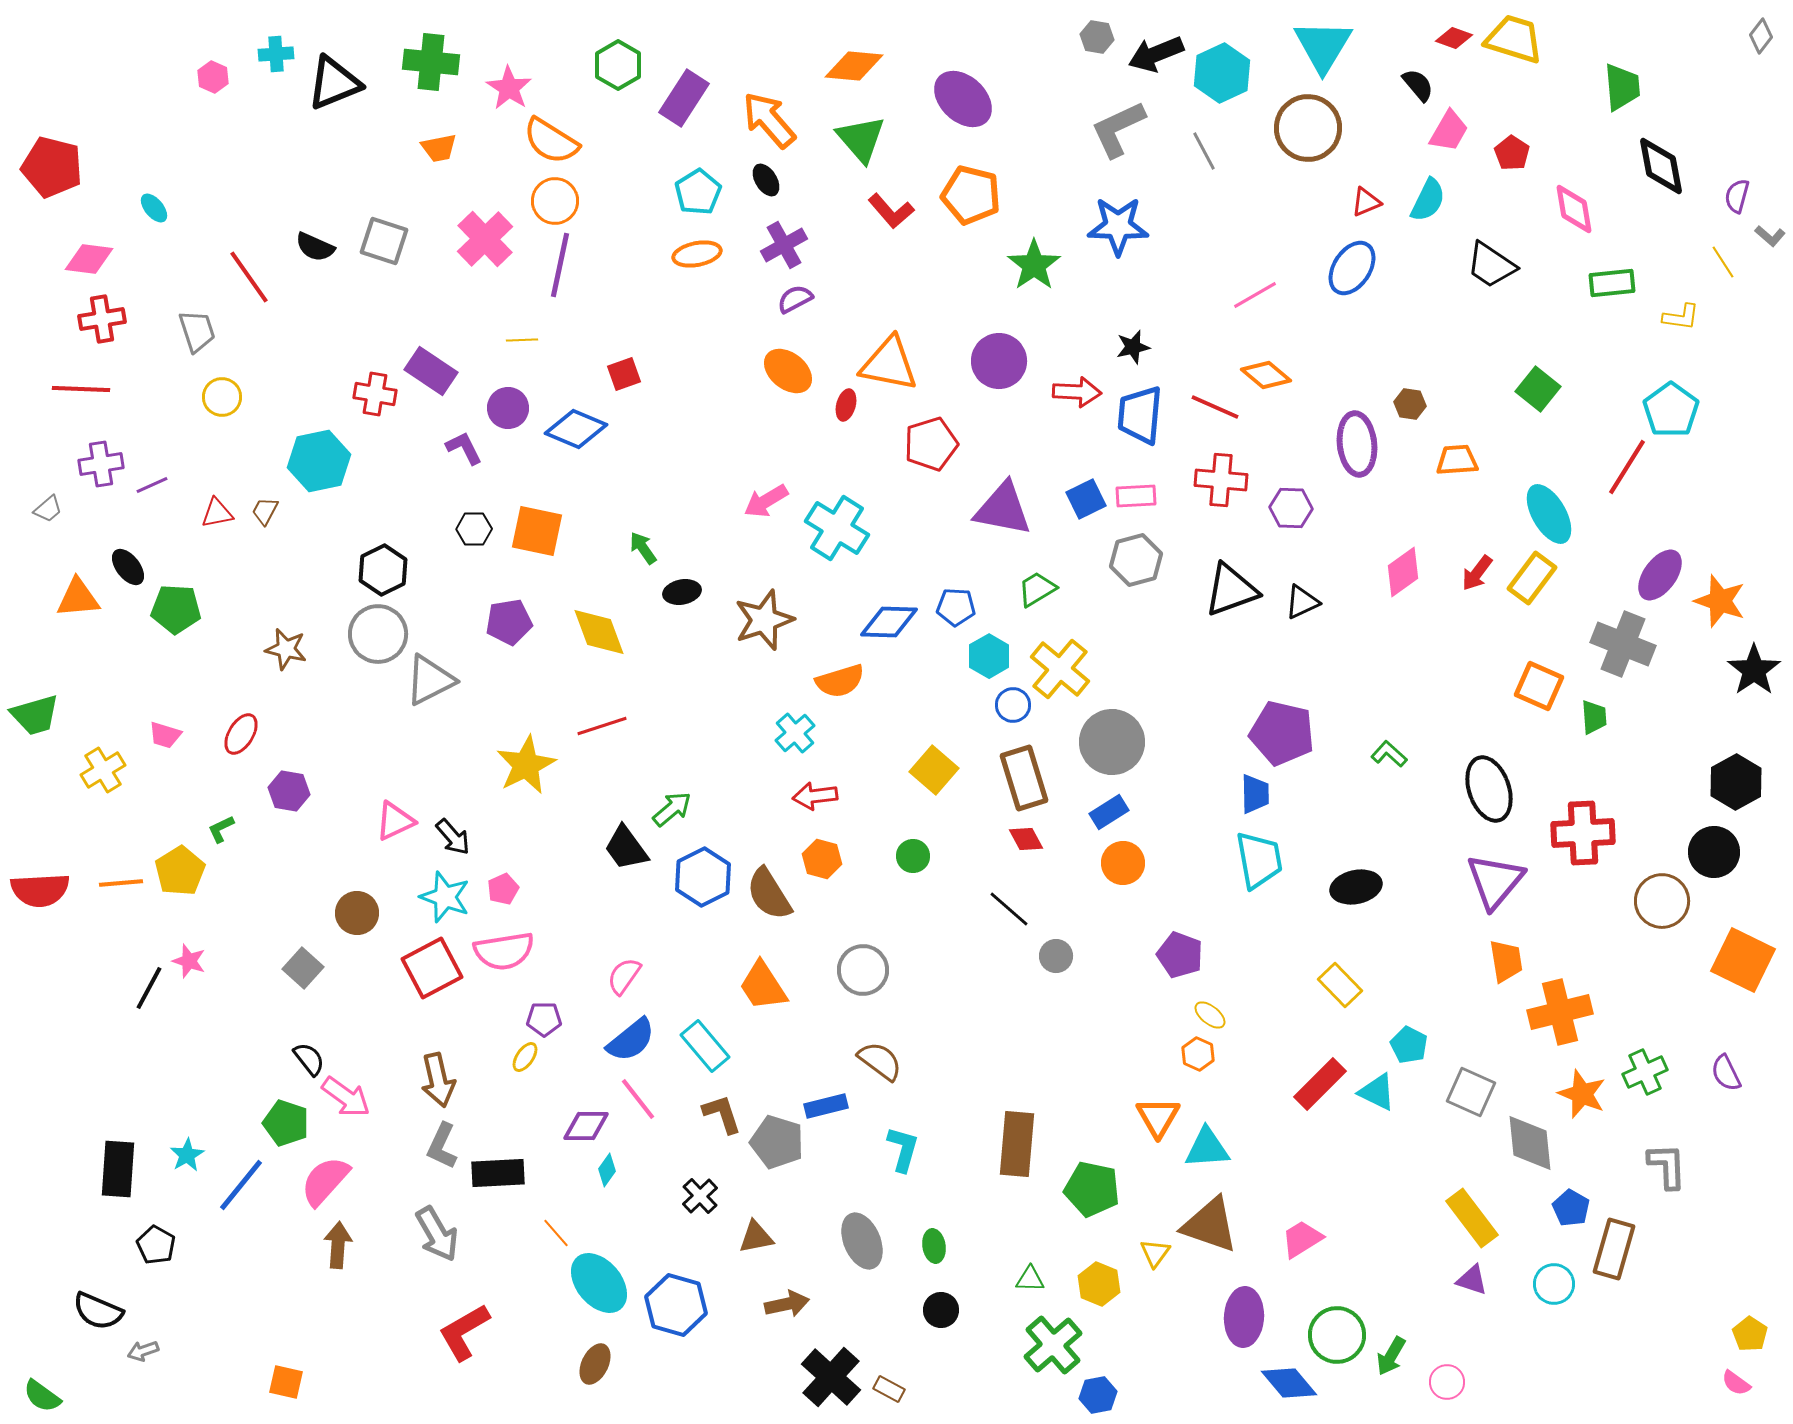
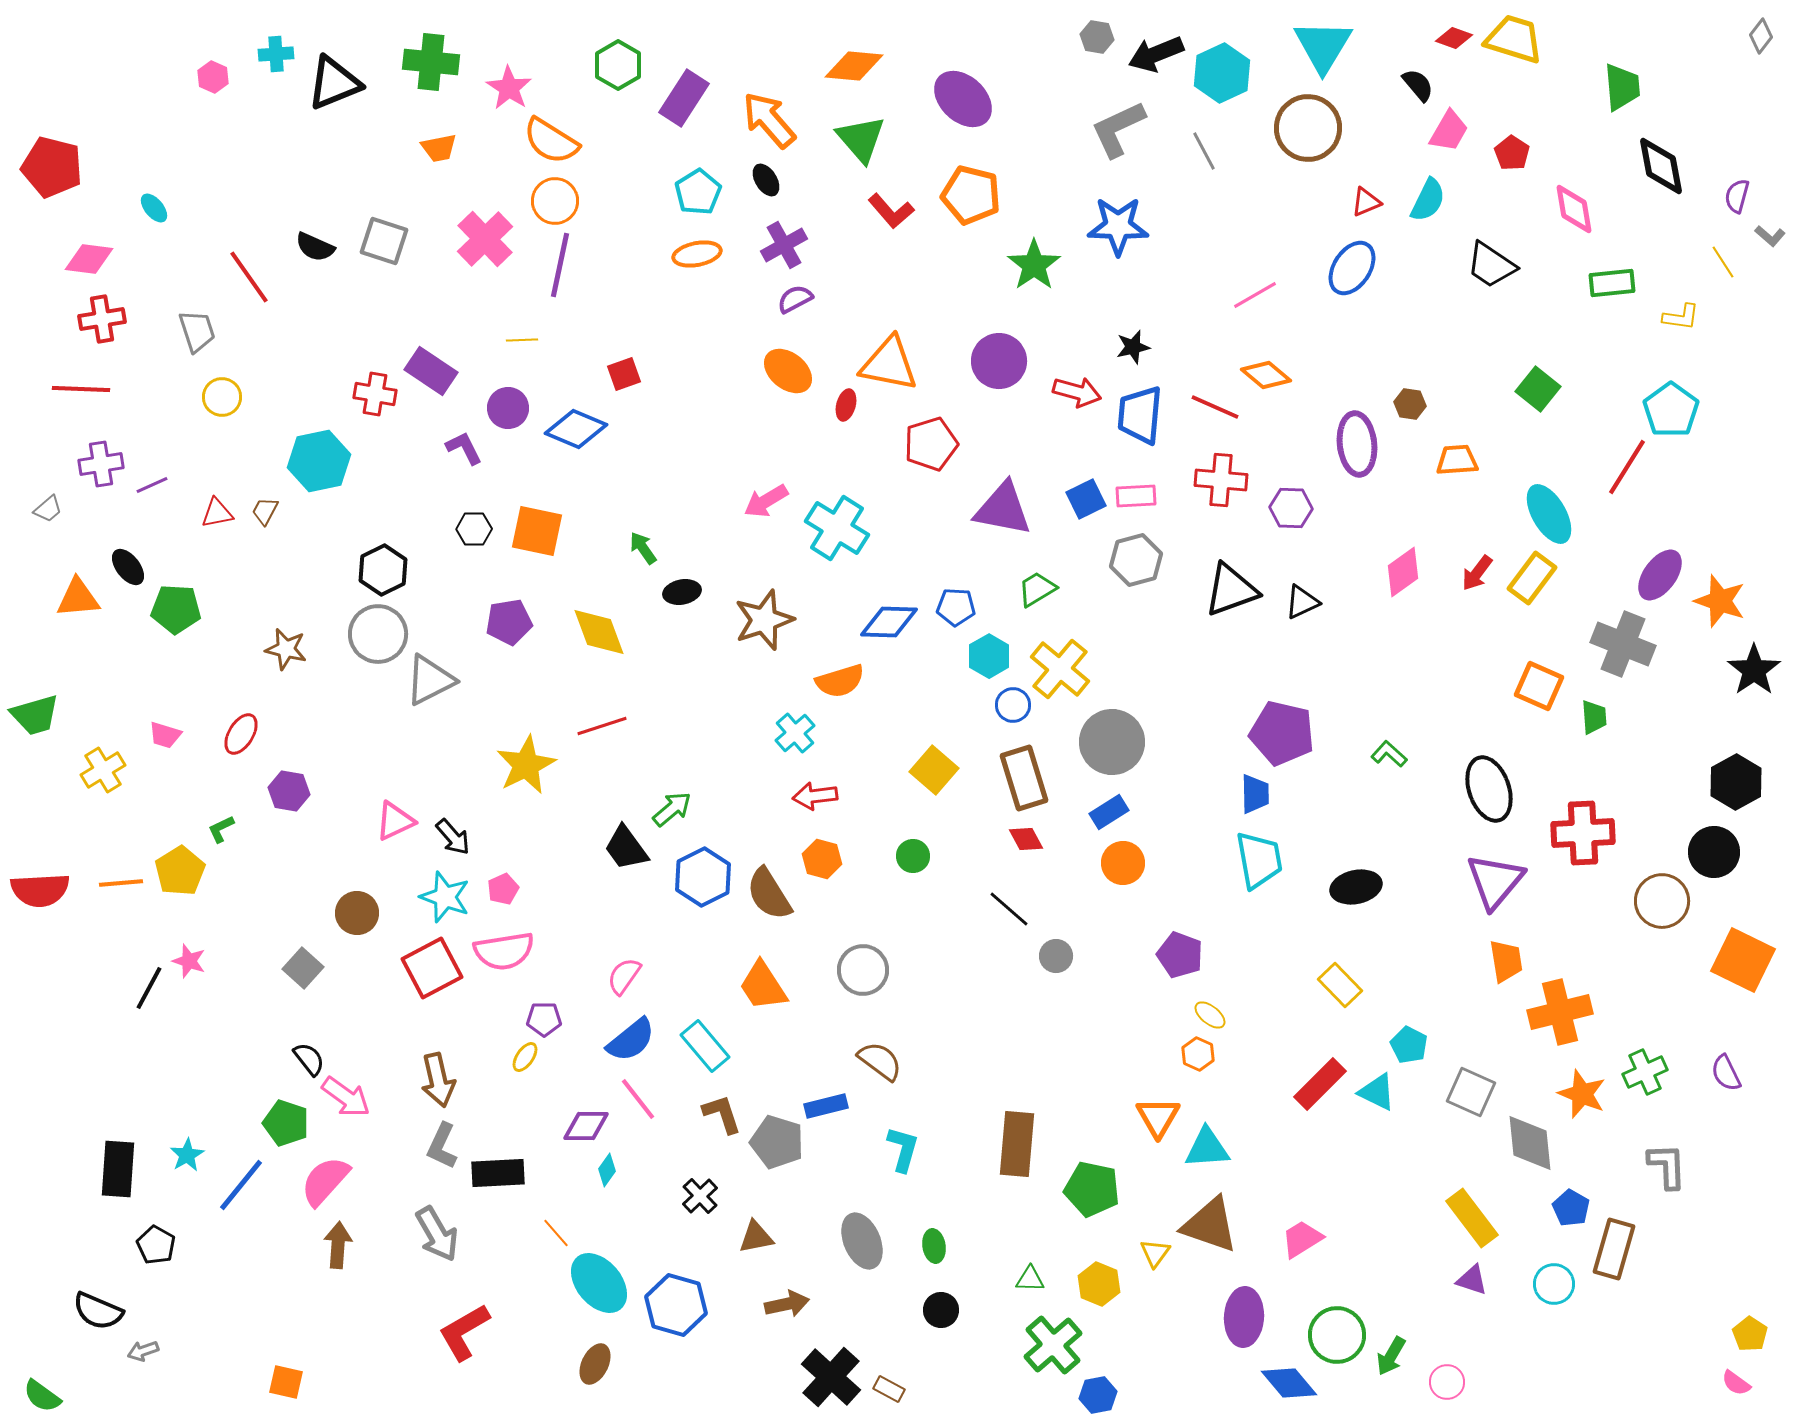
red arrow at (1077, 392): rotated 12 degrees clockwise
